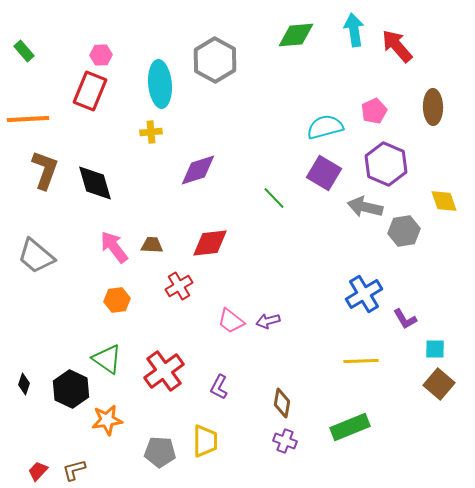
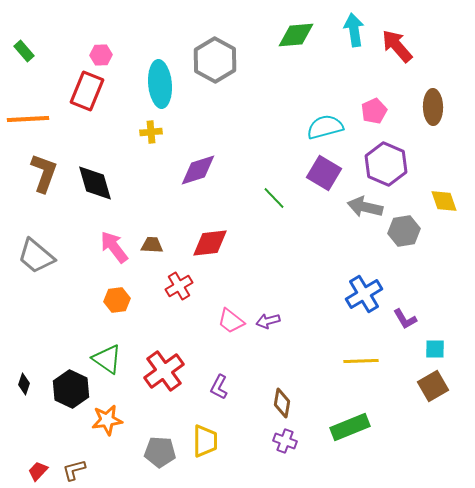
red rectangle at (90, 91): moved 3 px left
brown L-shape at (45, 170): moved 1 px left, 3 px down
brown square at (439, 384): moved 6 px left, 2 px down; rotated 20 degrees clockwise
